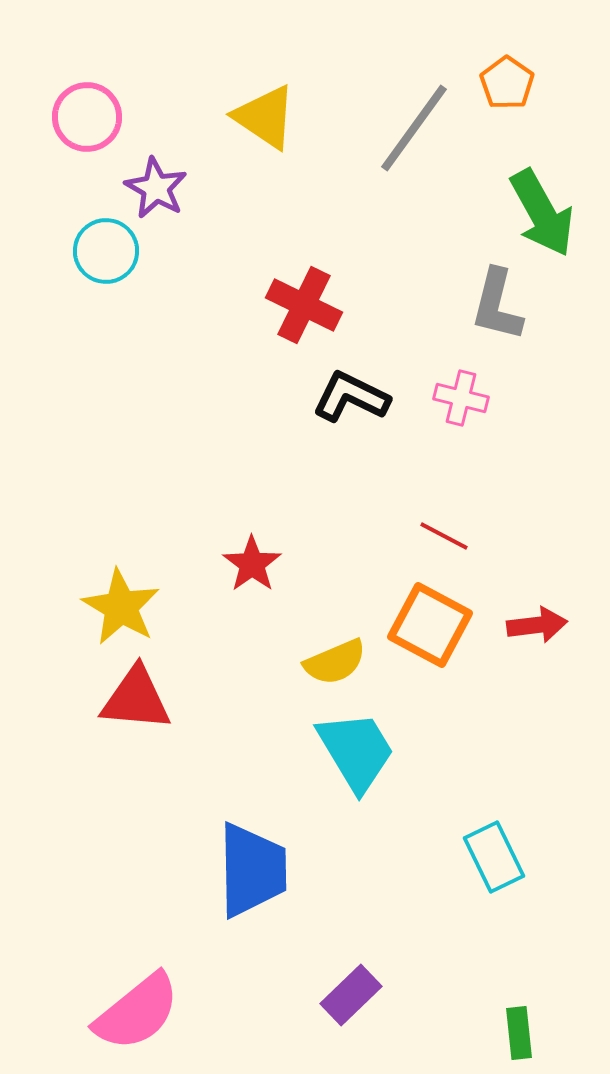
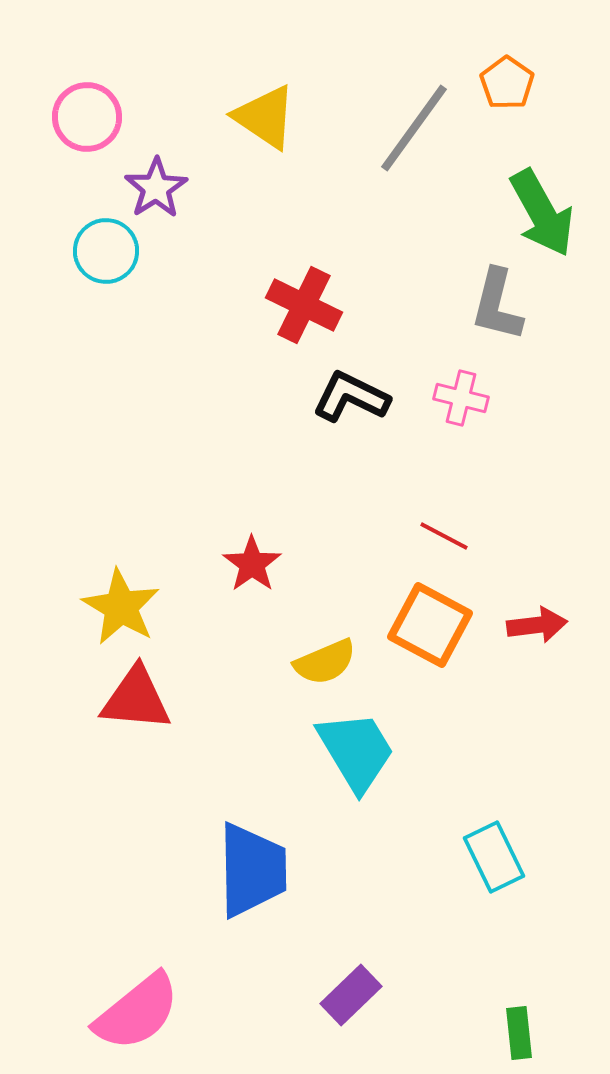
purple star: rotated 10 degrees clockwise
yellow semicircle: moved 10 px left
